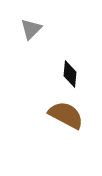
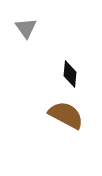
gray triangle: moved 5 px left, 1 px up; rotated 20 degrees counterclockwise
